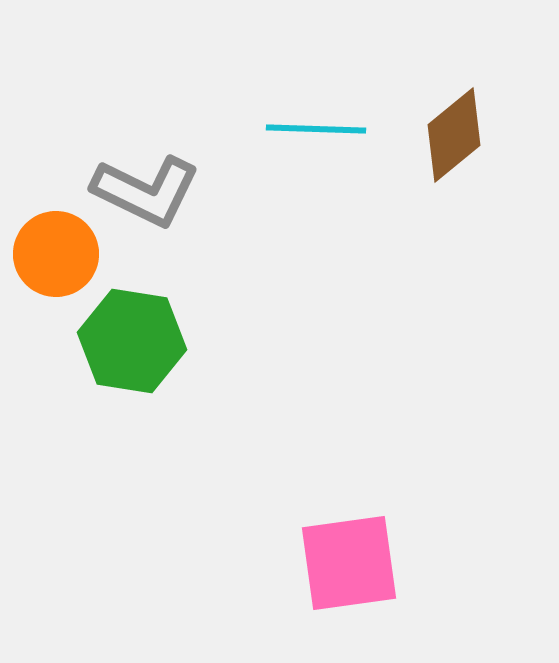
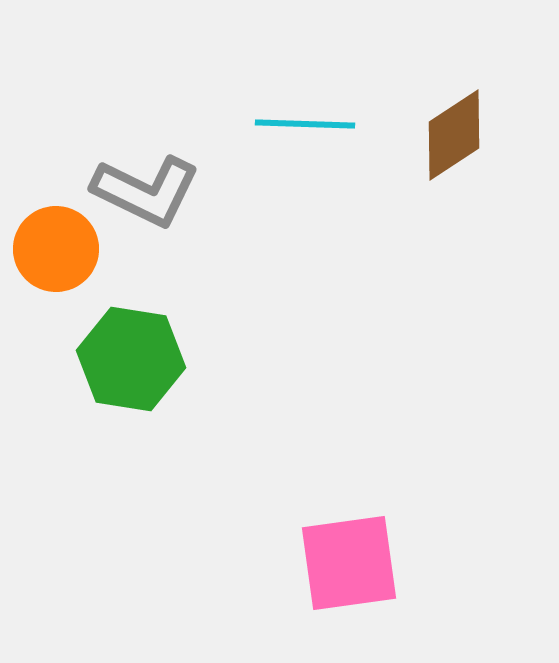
cyan line: moved 11 px left, 5 px up
brown diamond: rotated 6 degrees clockwise
orange circle: moved 5 px up
green hexagon: moved 1 px left, 18 px down
